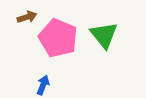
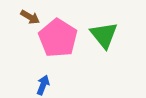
brown arrow: moved 3 px right; rotated 48 degrees clockwise
pink pentagon: rotated 9 degrees clockwise
